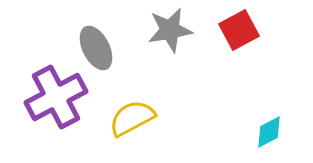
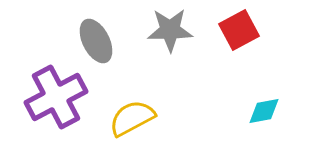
gray star: rotated 9 degrees clockwise
gray ellipse: moved 7 px up
cyan diamond: moved 5 px left, 21 px up; rotated 16 degrees clockwise
